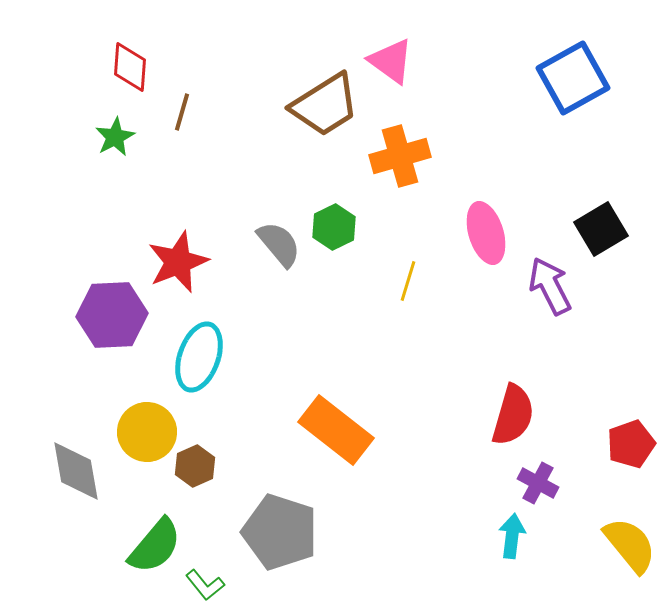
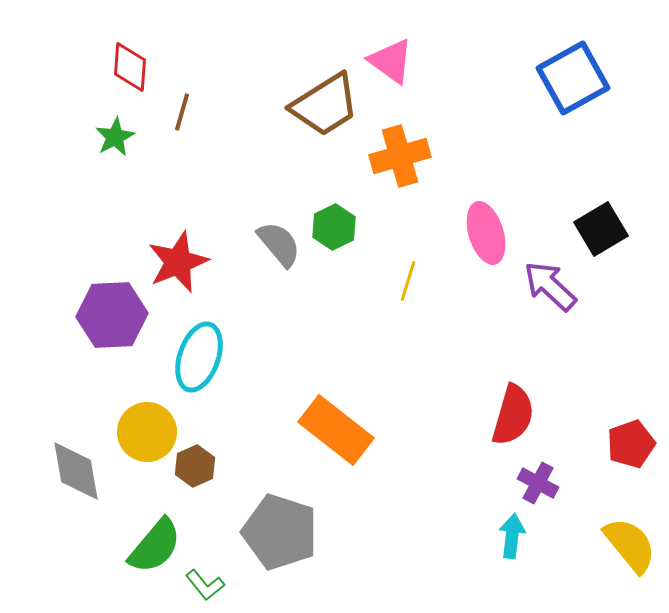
purple arrow: rotated 20 degrees counterclockwise
